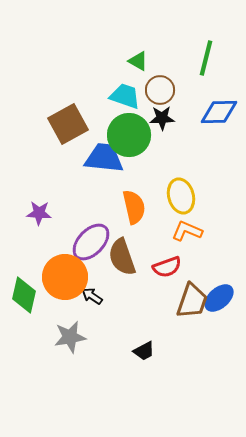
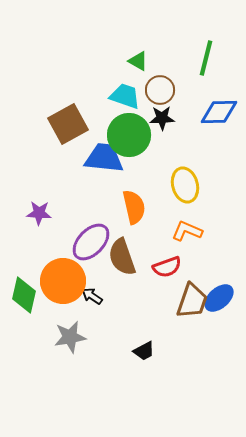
yellow ellipse: moved 4 px right, 11 px up
orange circle: moved 2 px left, 4 px down
